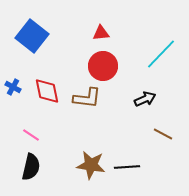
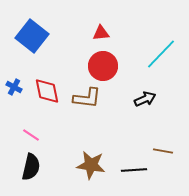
blue cross: moved 1 px right
brown line: moved 17 px down; rotated 18 degrees counterclockwise
black line: moved 7 px right, 3 px down
